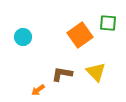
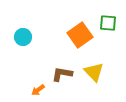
yellow triangle: moved 2 px left
